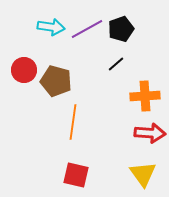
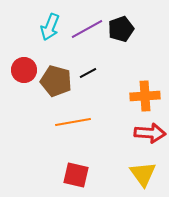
cyan arrow: moved 1 px left; rotated 104 degrees clockwise
black line: moved 28 px left, 9 px down; rotated 12 degrees clockwise
orange line: rotated 72 degrees clockwise
